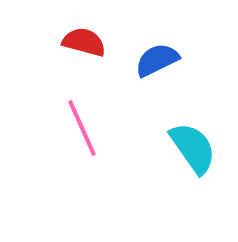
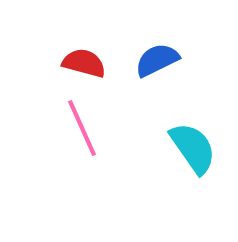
red semicircle: moved 21 px down
